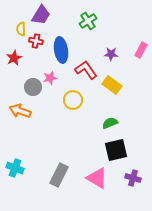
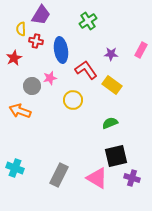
gray circle: moved 1 px left, 1 px up
black square: moved 6 px down
purple cross: moved 1 px left
